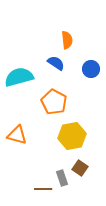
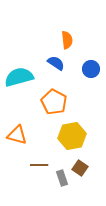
brown line: moved 4 px left, 24 px up
